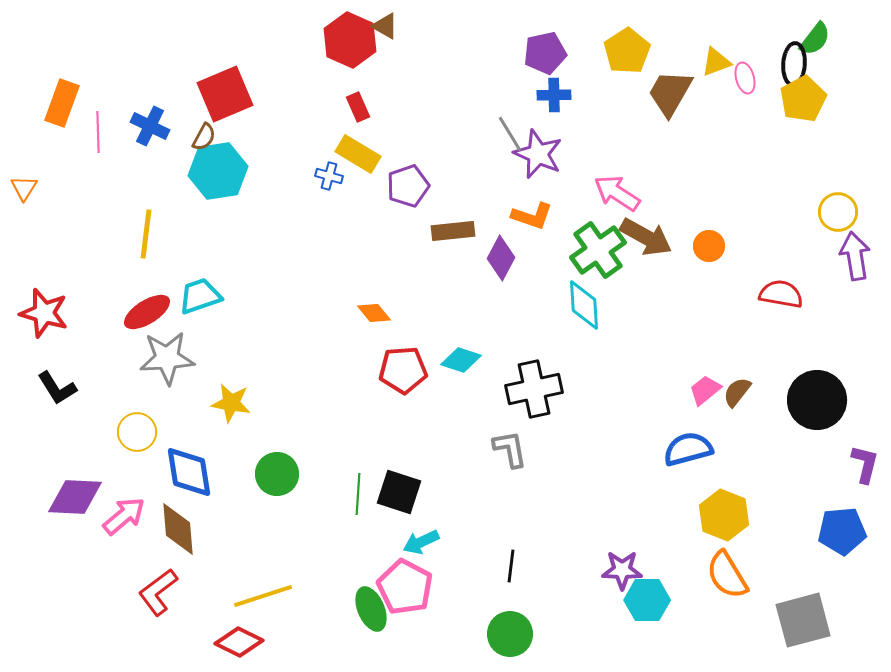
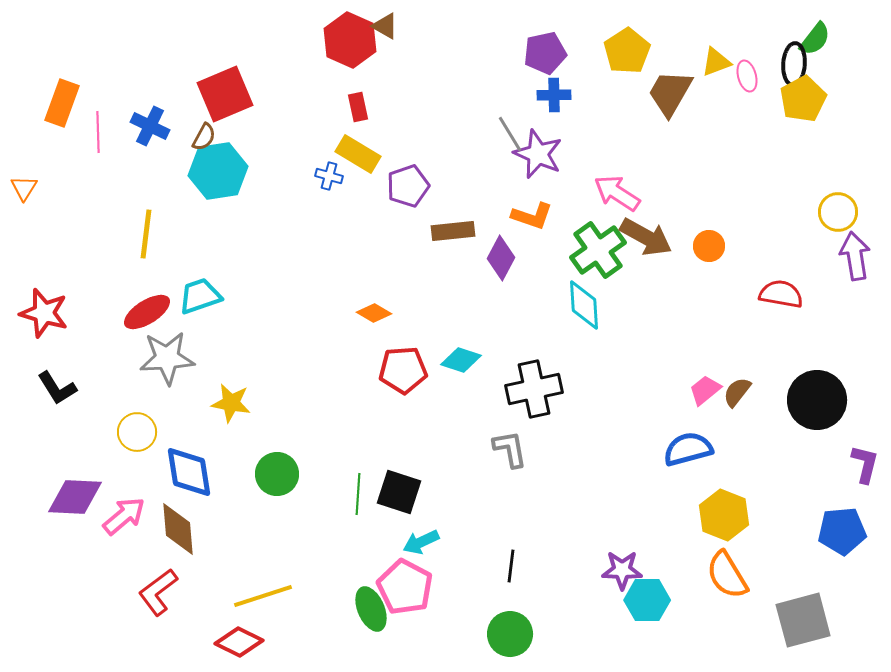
pink ellipse at (745, 78): moved 2 px right, 2 px up
red rectangle at (358, 107): rotated 12 degrees clockwise
orange diamond at (374, 313): rotated 20 degrees counterclockwise
